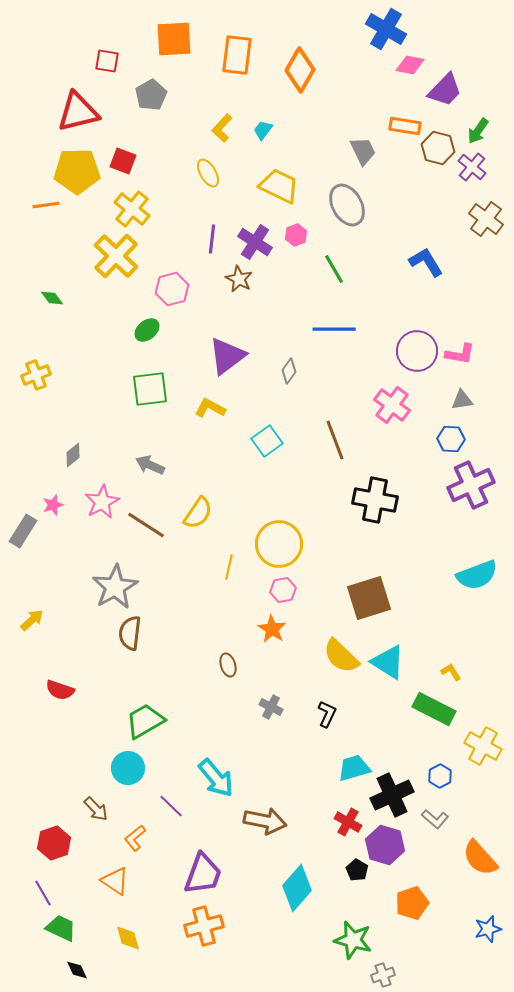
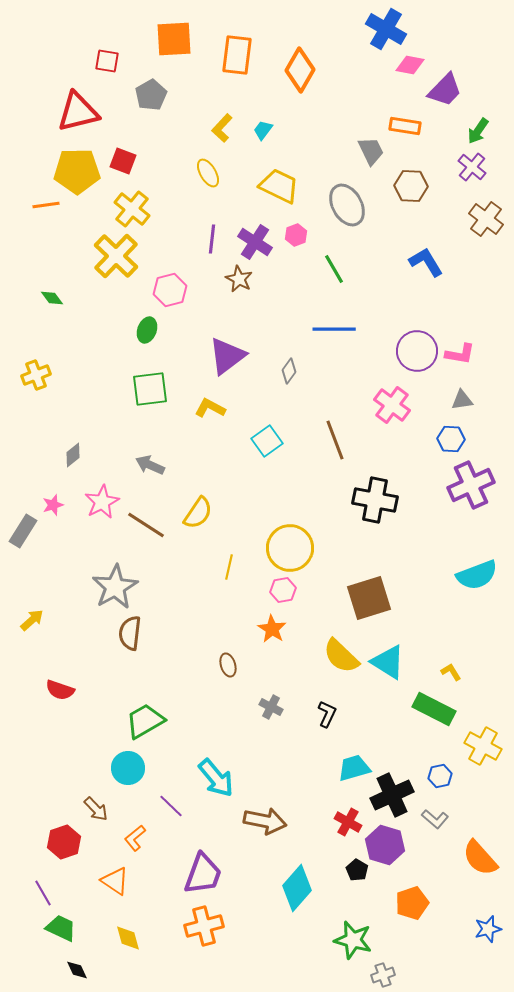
brown hexagon at (438, 148): moved 27 px left, 38 px down; rotated 12 degrees counterclockwise
gray trapezoid at (363, 151): moved 8 px right
pink hexagon at (172, 289): moved 2 px left, 1 px down
green ellipse at (147, 330): rotated 30 degrees counterclockwise
yellow circle at (279, 544): moved 11 px right, 4 px down
blue hexagon at (440, 776): rotated 15 degrees clockwise
red hexagon at (54, 843): moved 10 px right, 1 px up
